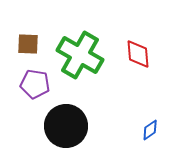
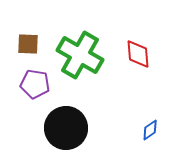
black circle: moved 2 px down
